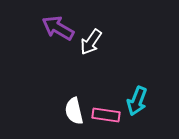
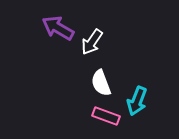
white arrow: moved 1 px right
white semicircle: moved 27 px right, 28 px up; rotated 8 degrees counterclockwise
pink rectangle: moved 1 px down; rotated 12 degrees clockwise
